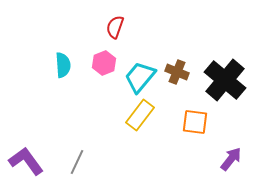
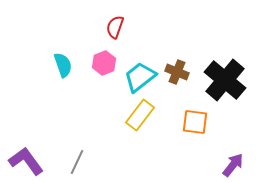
cyan semicircle: rotated 15 degrees counterclockwise
cyan trapezoid: rotated 12 degrees clockwise
purple arrow: moved 2 px right, 6 px down
